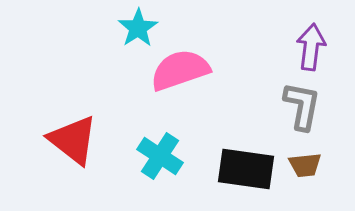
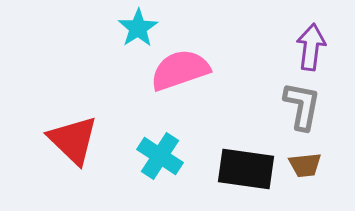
red triangle: rotated 6 degrees clockwise
